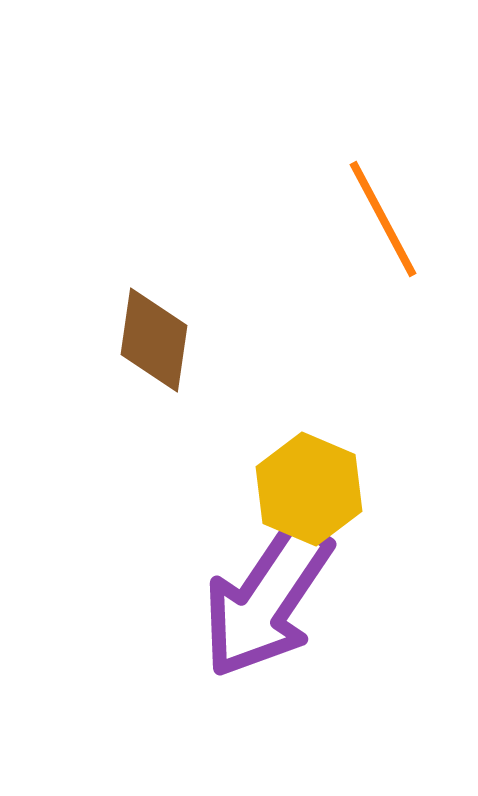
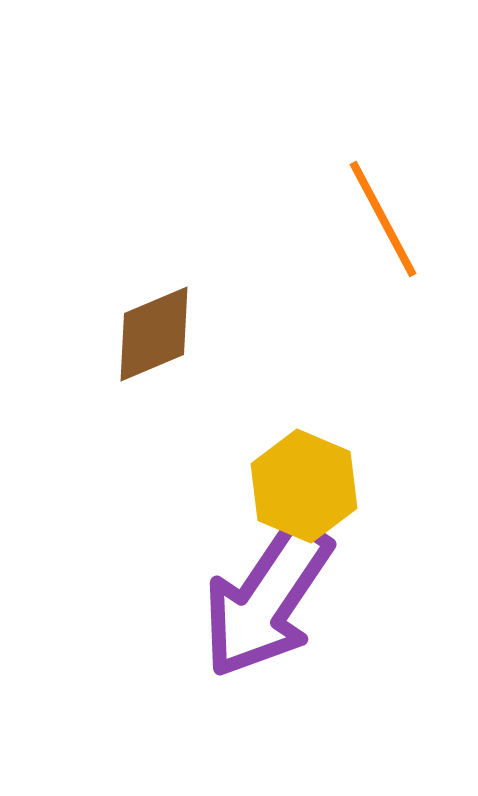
brown diamond: moved 6 px up; rotated 59 degrees clockwise
yellow hexagon: moved 5 px left, 3 px up
